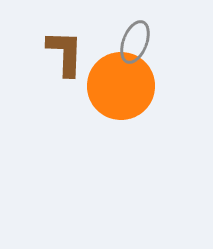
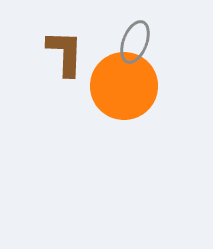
orange circle: moved 3 px right
